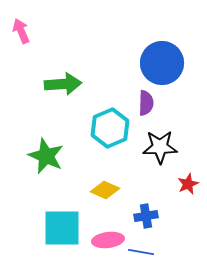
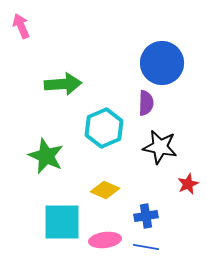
pink arrow: moved 5 px up
cyan hexagon: moved 6 px left
black star: rotated 12 degrees clockwise
cyan square: moved 6 px up
pink ellipse: moved 3 px left
blue line: moved 5 px right, 5 px up
